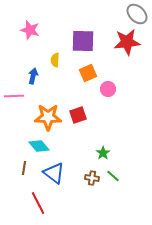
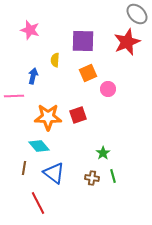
red star: rotated 16 degrees counterclockwise
green line: rotated 32 degrees clockwise
